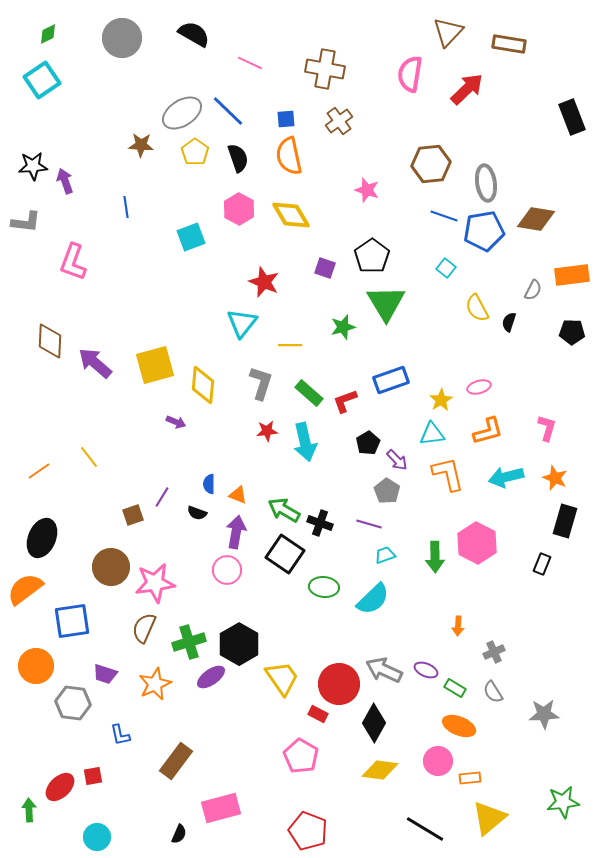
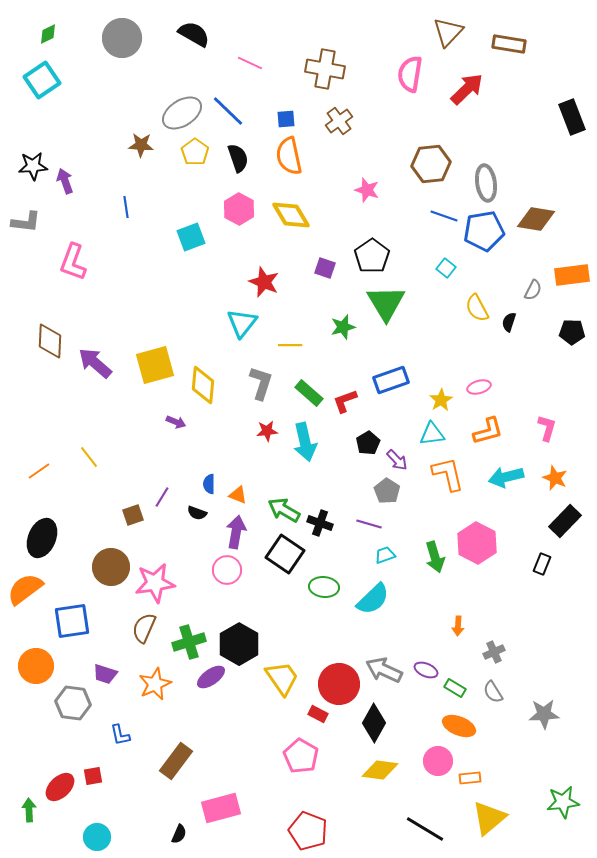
black rectangle at (565, 521): rotated 28 degrees clockwise
green arrow at (435, 557): rotated 16 degrees counterclockwise
